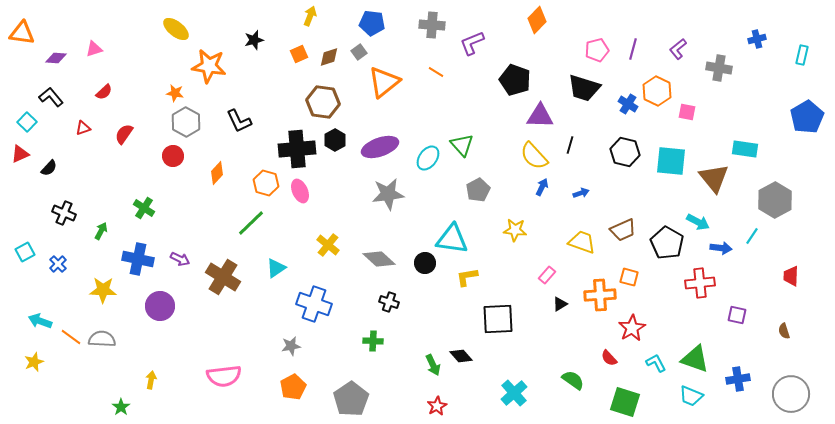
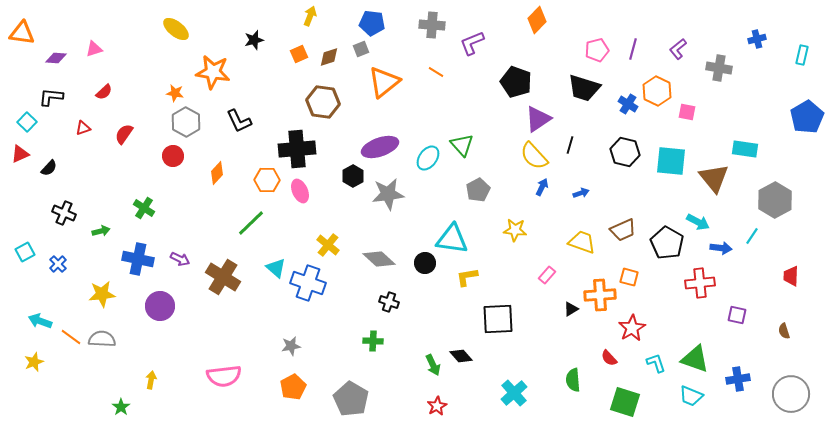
gray square at (359, 52): moved 2 px right, 3 px up; rotated 14 degrees clockwise
orange star at (209, 66): moved 4 px right, 6 px down
black pentagon at (515, 80): moved 1 px right, 2 px down
black L-shape at (51, 97): rotated 45 degrees counterclockwise
purple triangle at (540, 116): moved 2 px left, 3 px down; rotated 36 degrees counterclockwise
black hexagon at (335, 140): moved 18 px right, 36 px down
orange hexagon at (266, 183): moved 1 px right, 3 px up; rotated 15 degrees counterclockwise
green arrow at (101, 231): rotated 48 degrees clockwise
cyan triangle at (276, 268): rotated 45 degrees counterclockwise
yellow star at (103, 290): moved 1 px left, 4 px down; rotated 8 degrees counterclockwise
blue cross at (314, 304): moved 6 px left, 21 px up
black triangle at (560, 304): moved 11 px right, 5 px down
cyan L-shape at (656, 363): rotated 10 degrees clockwise
green semicircle at (573, 380): rotated 130 degrees counterclockwise
gray pentagon at (351, 399): rotated 8 degrees counterclockwise
